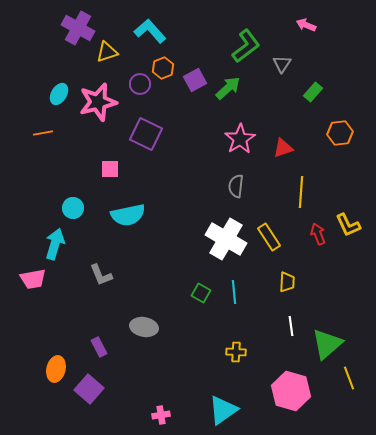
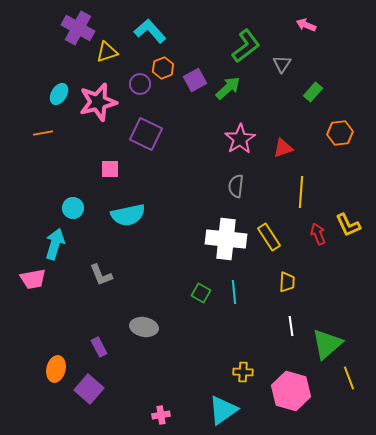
white cross at (226, 239): rotated 24 degrees counterclockwise
yellow cross at (236, 352): moved 7 px right, 20 px down
